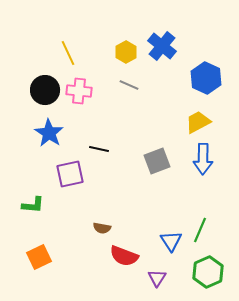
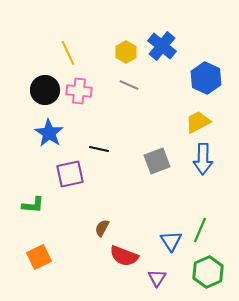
brown semicircle: rotated 108 degrees clockwise
